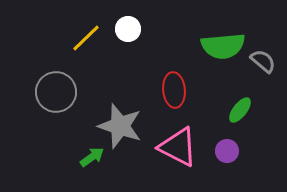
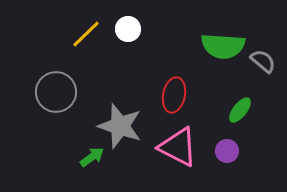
yellow line: moved 4 px up
green semicircle: rotated 9 degrees clockwise
red ellipse: moved 5 px down; rotated 16 degrees clockwise
